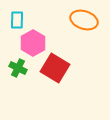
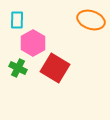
orange ellipse: moved 7 px right
